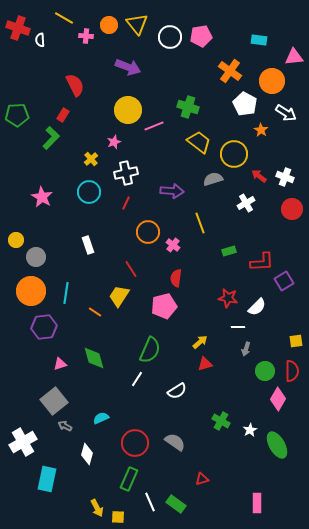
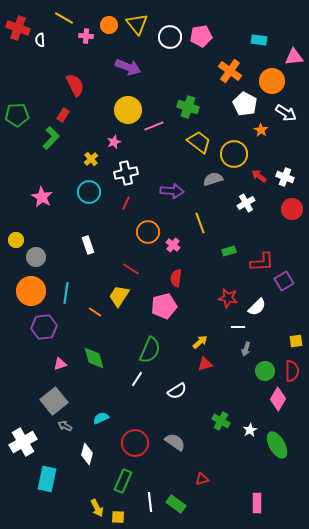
red line at (131, 269): rotated 24 degrees counterclockwise
green rectangle at (129, 479): moved 6 px left, 2 px down
white line at (150, 502): rotated 18 degrees clockwise
